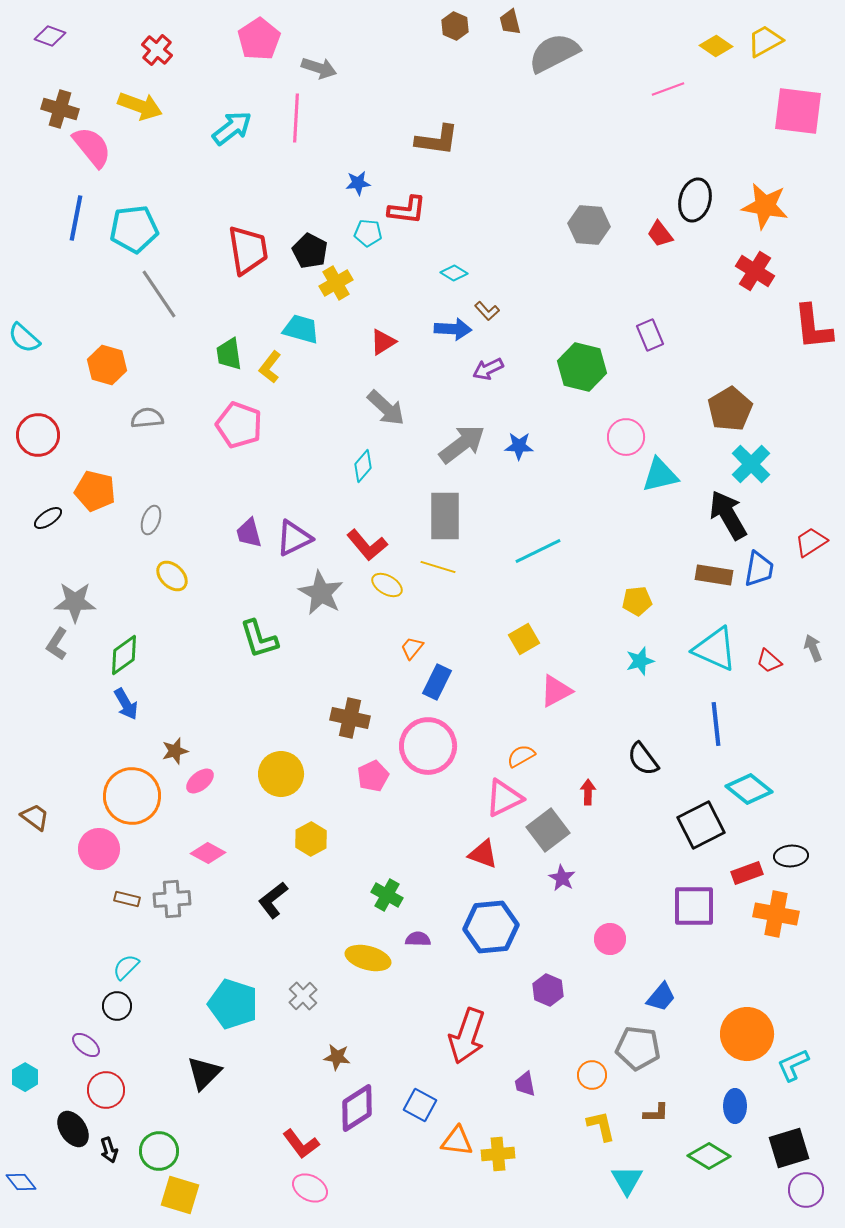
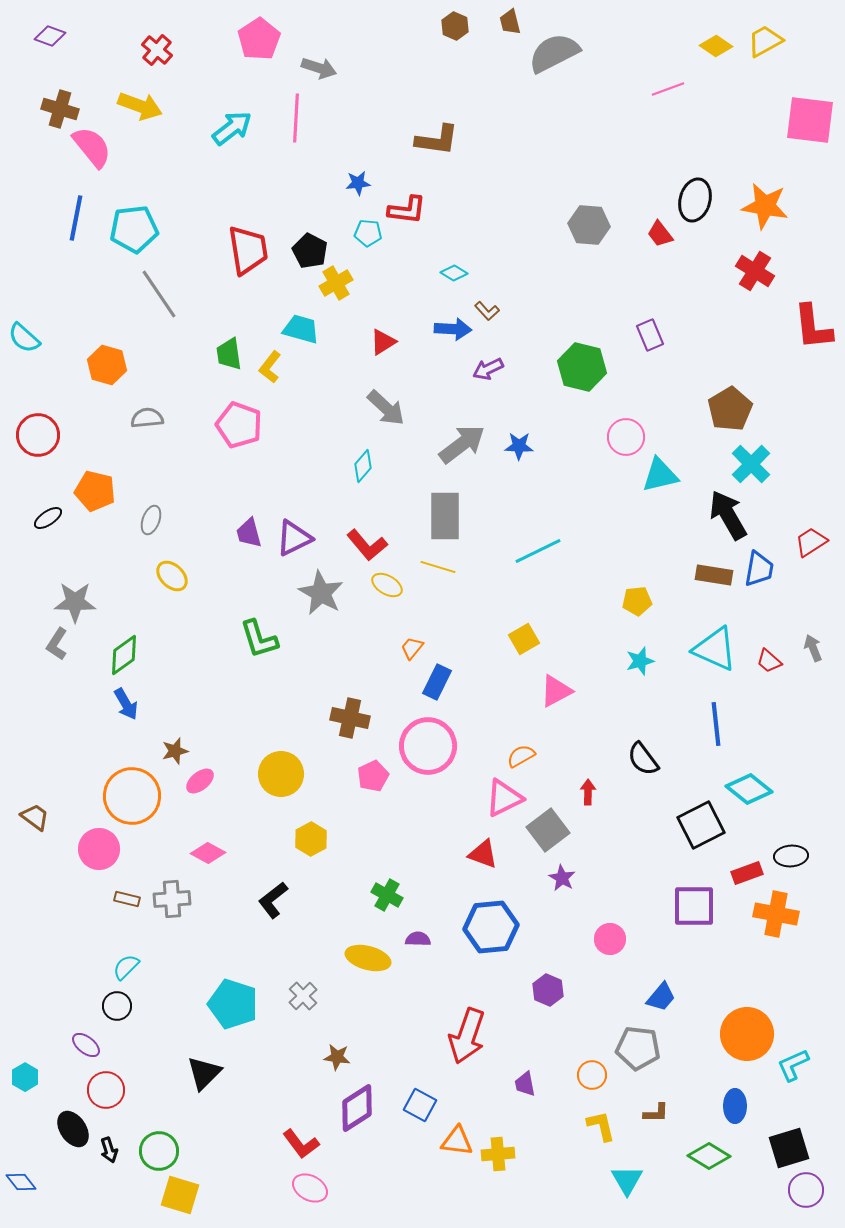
pink square at (798, 111): moved 12 px right, 9 px down
